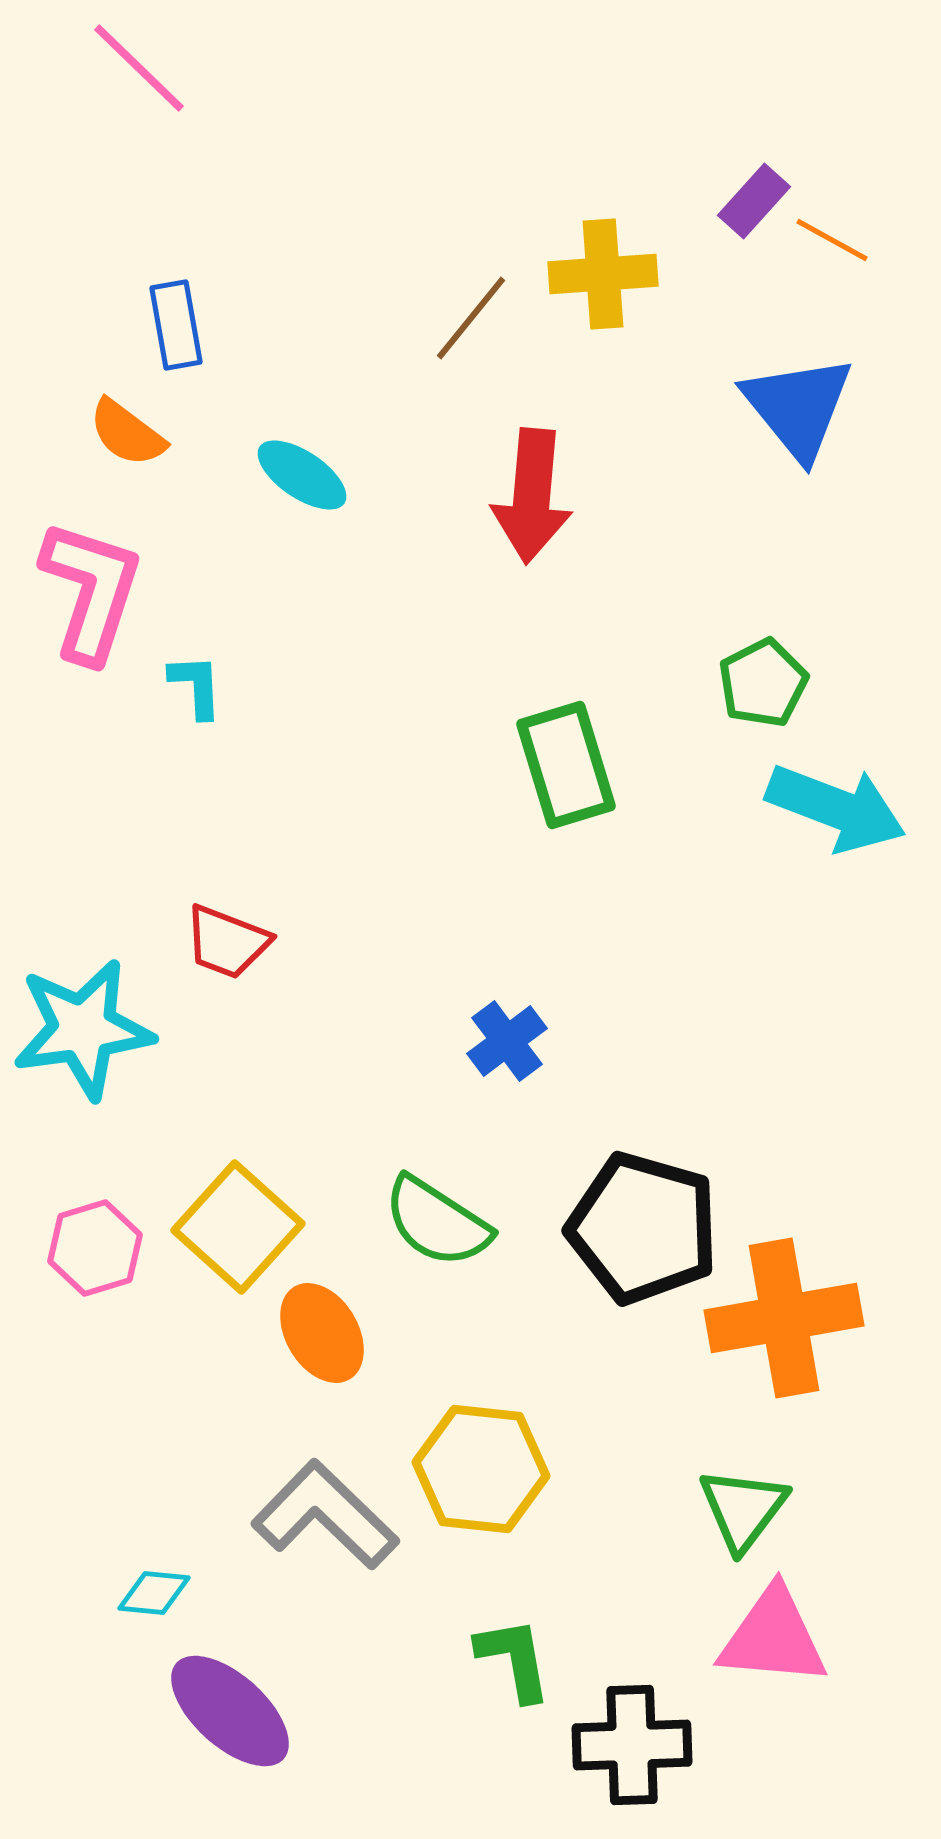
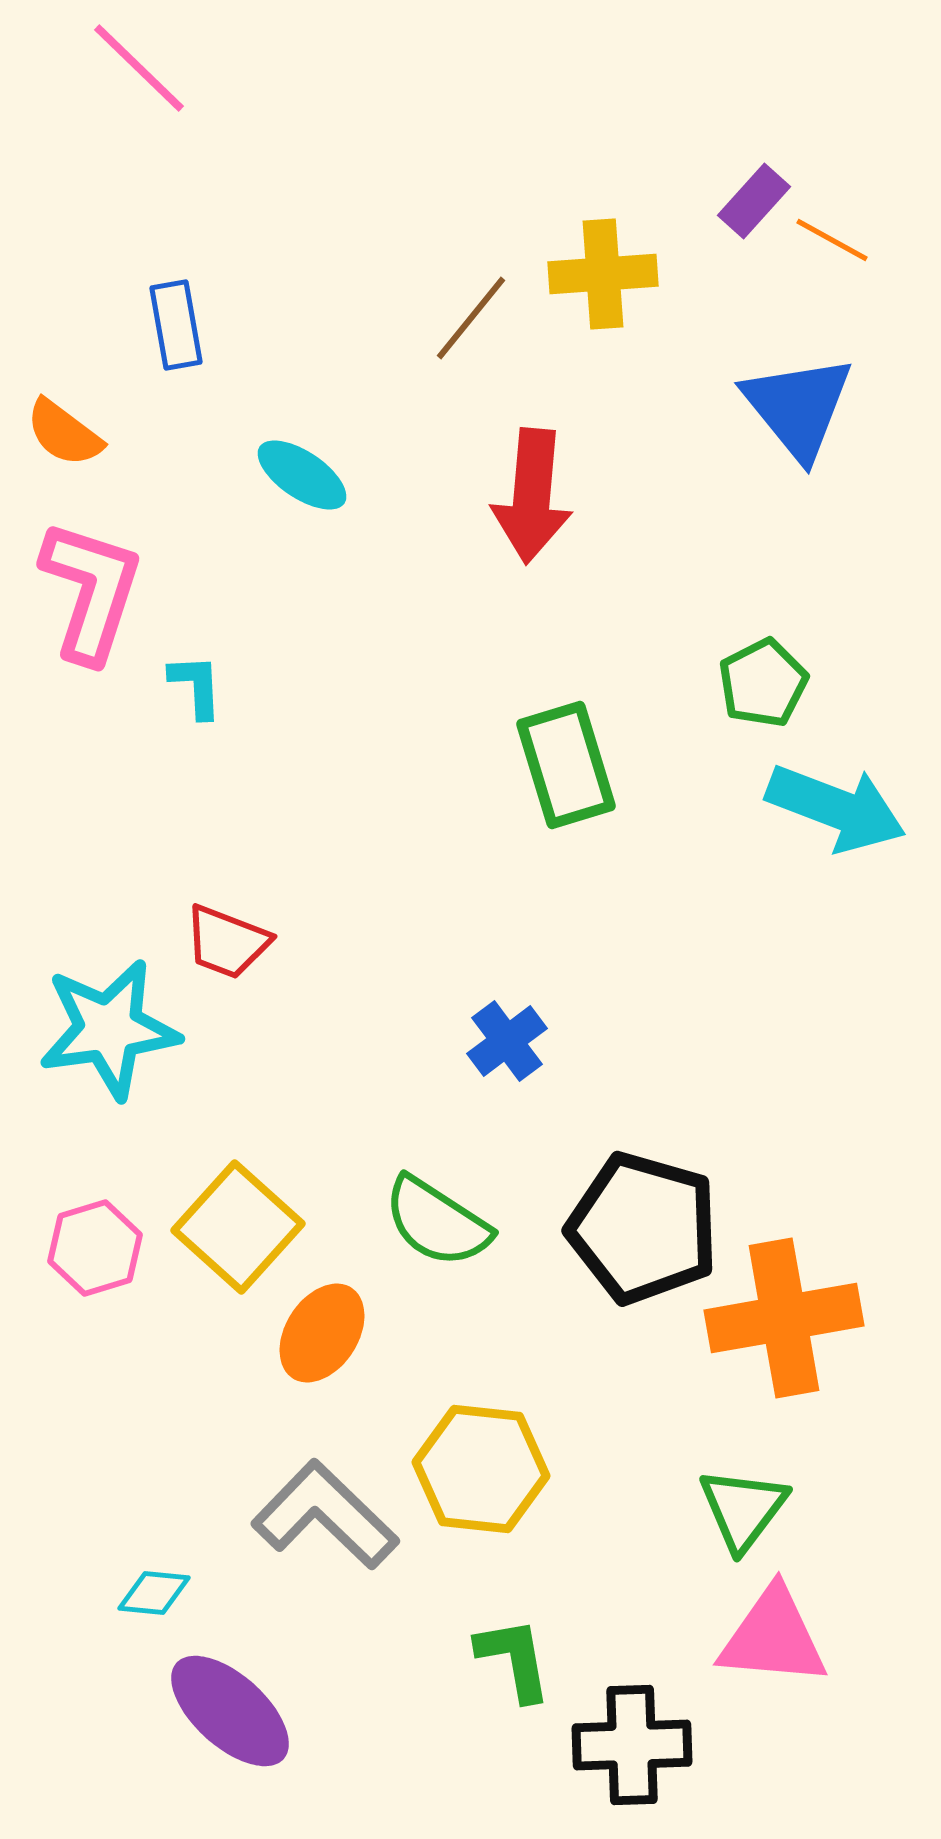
orange semicircle: moved 63 px left
cyan star: moved 26 px right
orange ellipse: rotated 64 degrees clockwise
